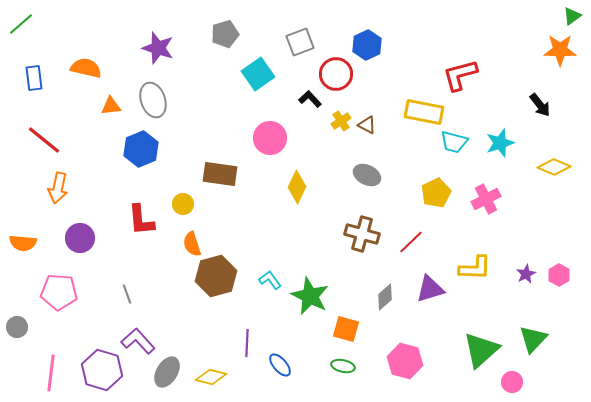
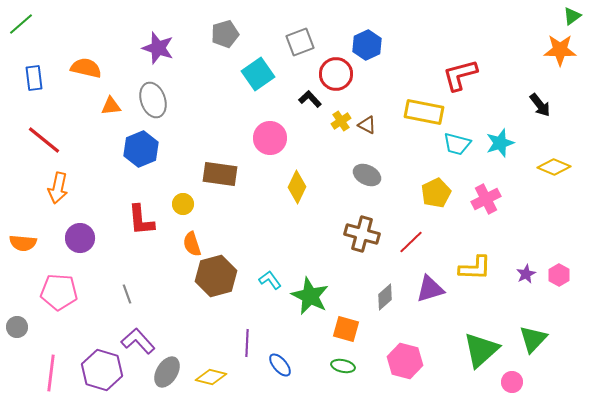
cyan trapezoid at (454, 142): moved 3 px right, 2 px down
